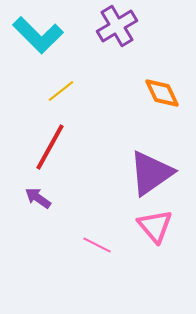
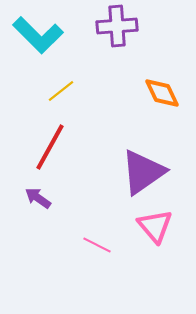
purple cross: rotated 27 degrees clockwise
purple triangle: moved 8 px left, 1 px up
